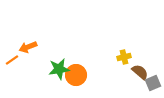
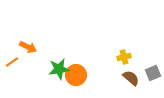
orange arrow: rotated 132 degrees counterclockwise
orange line: moved 2 px down
brown semicircle: moved 9 px left, 6 px down
gray square: moved 10 px up
